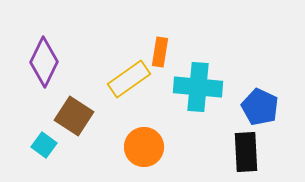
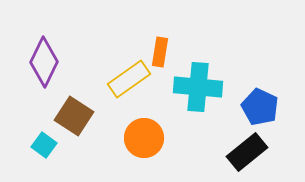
orange circle: moved 9 px up
black rectangle: moved 1 px right; rotated 54 degrees clockwise
